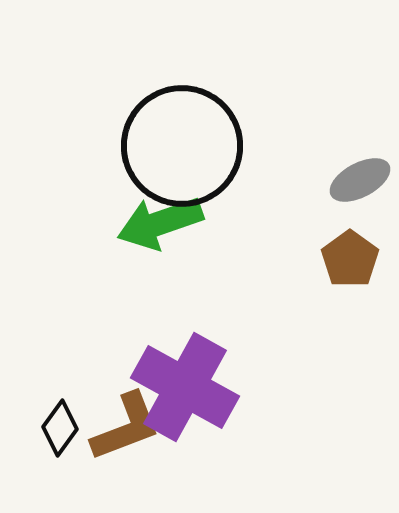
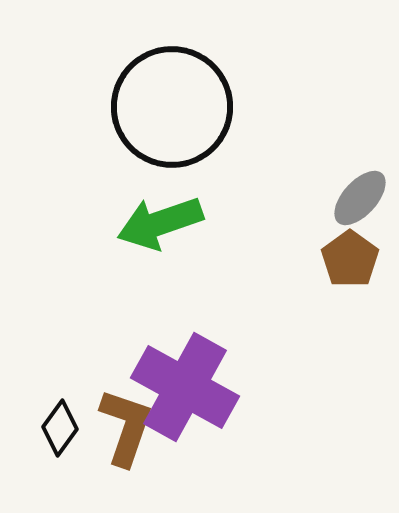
black circle: moved 10 px left, 39 px up
gray ellipse: moved 18 px down; rotated 20 degrees counterclockwise
brown L-shape: rotated 50 degrees counterclockwise
